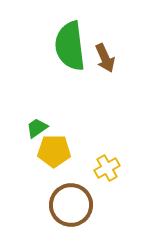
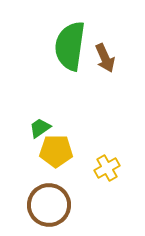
green semicircle: rotated 15 degrees clockwise
green trapezoid: moved 3 px right
yellow pentagon: moved 2 px right
brown circle: moved 22 px left
